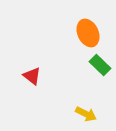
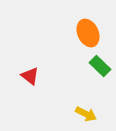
green rectangle: moved 1 px down
red triangle: moved 2 px left
